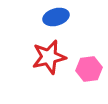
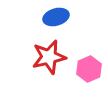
pink hexagon: rotated 15 degrees counterclockwise
